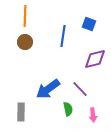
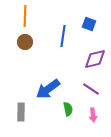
purple line: moved 11 px right; rotated 12 degrees counterclockwise
